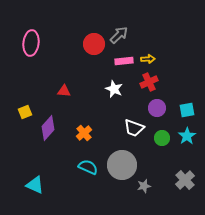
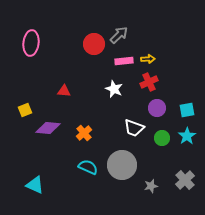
yellow square: moved 2 px up
purple diamond: rotated 55 degrees clockwise
gray star: moved 7 px right
